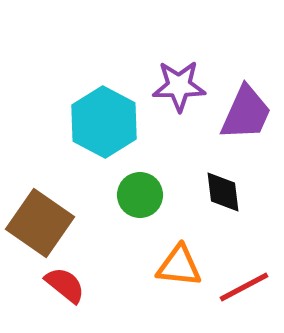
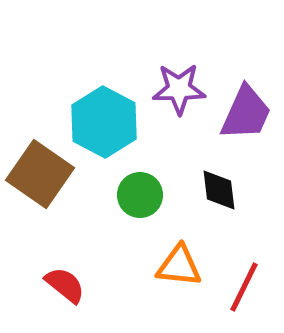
purple star: moved 3 px down
black diamond: moved 4 px left, 2 px up
brown square: moved 49 px up
red line: rotated 36 degrees counterclockwise
